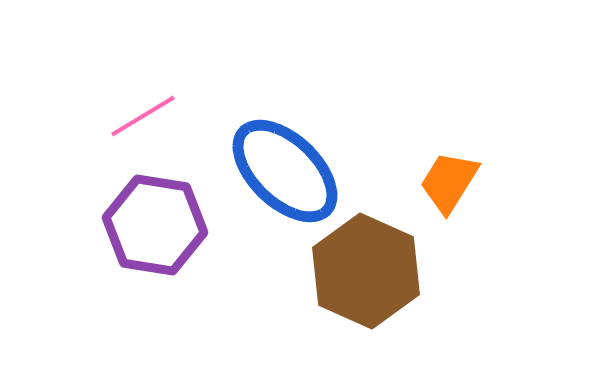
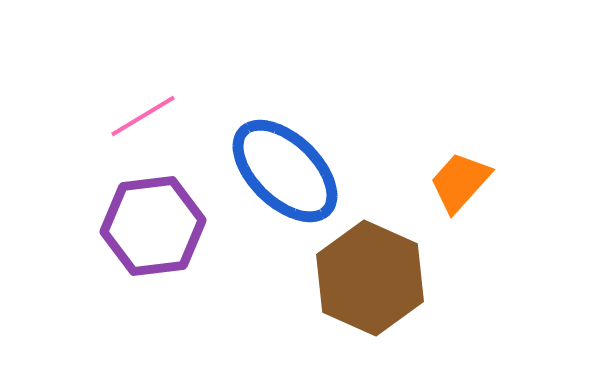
orange trapezoid: moved 11 px right; rotated 10 degrees clockwise
purple hexagon: moved 2 px left, 1 px down; rotated 16 degrees counterclockwise
brown hexagon: moved 4 px right, 7 px down
